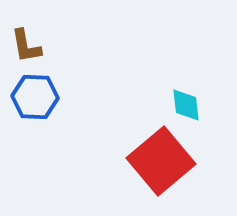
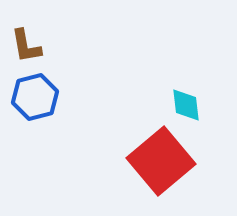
blue hexagon: rotated 18 degrees counterclockwise
